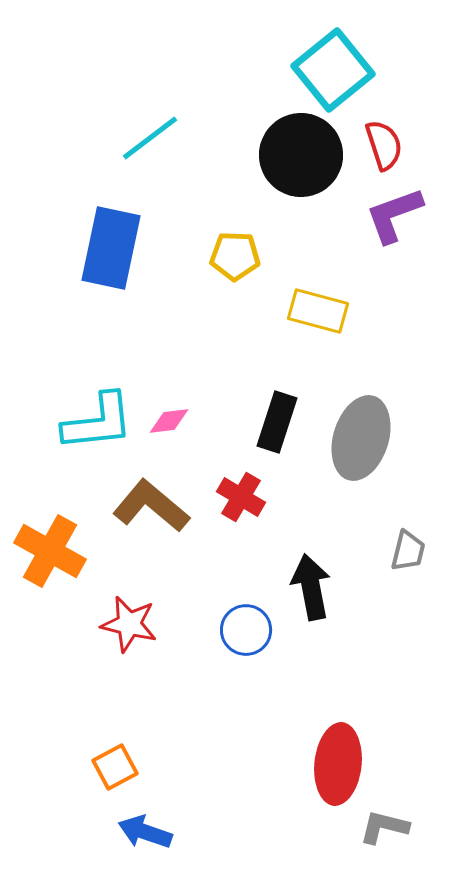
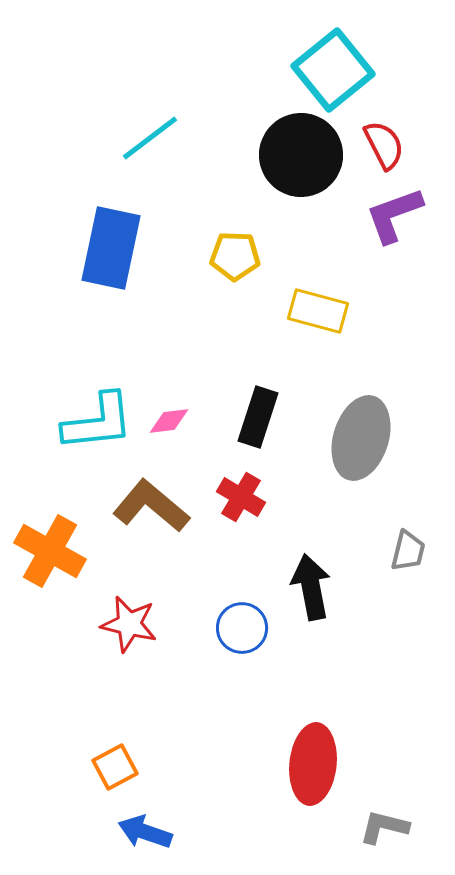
red semicircle: rotated 9 degrees counterclockwise
black rectangle: moved 19 px left, 5 px up
blue circle: moved 4 px left, 2 px up
red ellipse: moved 25 px left
